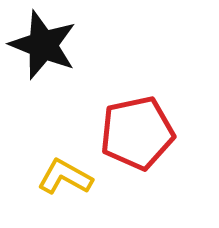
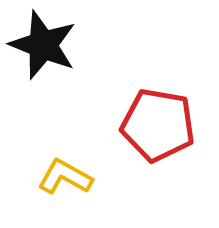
red pentagon: moved 21 px right, 8 px up; rotated 22 degrees clockwise
